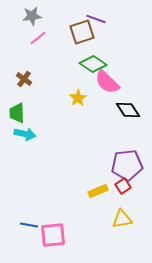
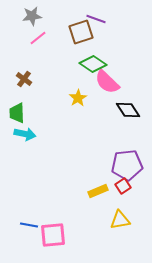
brown square: moved 1 px left
yellow triangle: moved 2 px left, 1 px down
